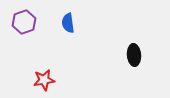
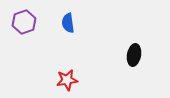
black ellipse: rotated 15 degrees clockwise
red star: moved 23 px right
